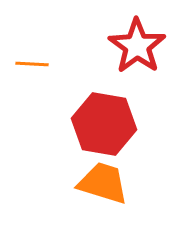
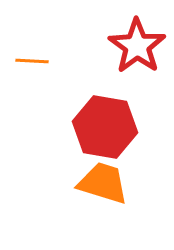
orange line: moved 3 px up
red hexagon: moved 1 px right, 3 px down
